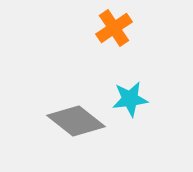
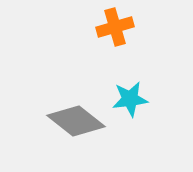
orange cross: moved 1 px right, 1 px up; rotated 18 degrees clockwise
